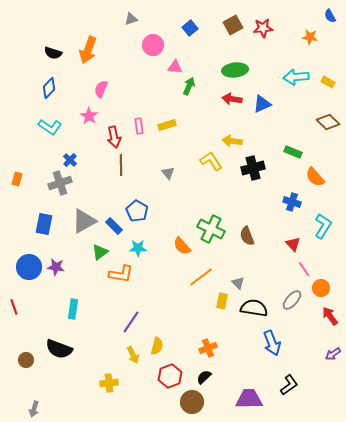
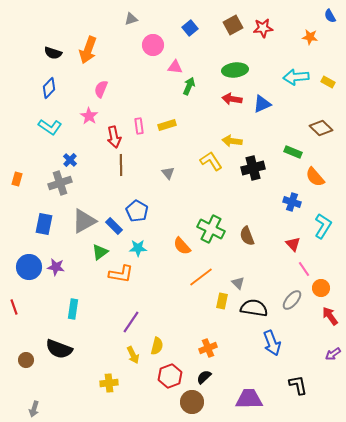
brown diamond at (328, 122): moved 7 px left, 6 px down
black L-shape at (289, 385): moved 9 px right; rotated 65 degrees counterclockwise
